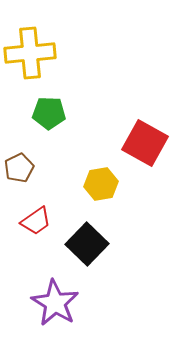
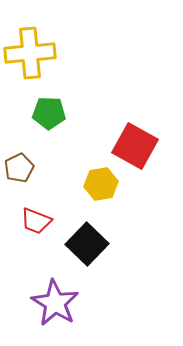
red square: moved 10 px left, 3 px down
red trapezoid: rotated 56 degrees clockwise
